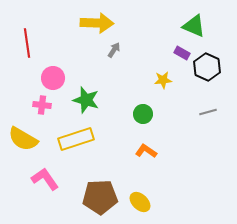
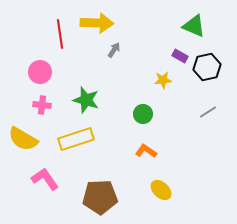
red line: moved 33 px right, 9 px up
purple rectangle: moved 2 px left, 3 px down
black hexagon: rotated 24 degrees clockwise
pink circle: moved 13 px left, 6 px up
gray line: rotated 18 degrees counterclockwise
yellow ellipse: moved 21 px right, 12 px up
